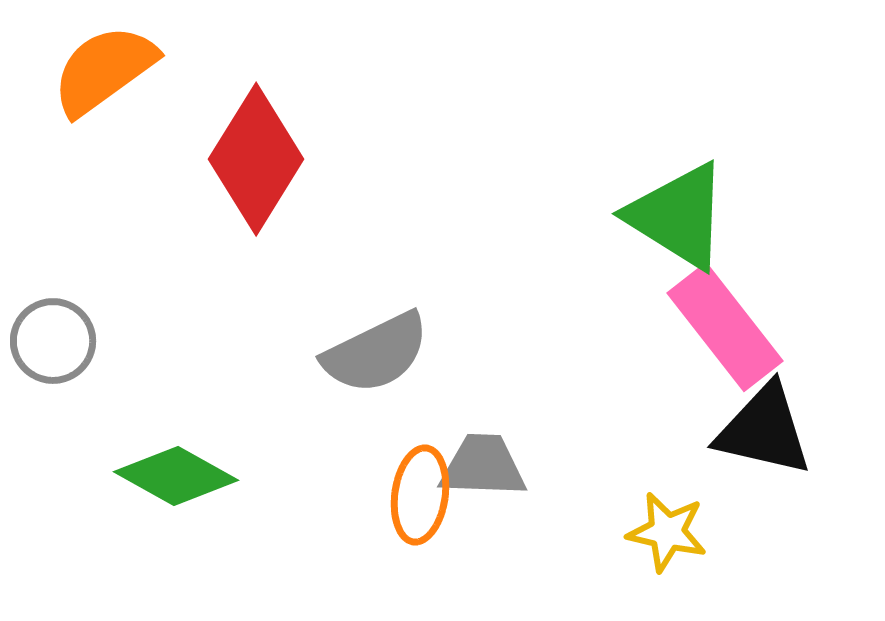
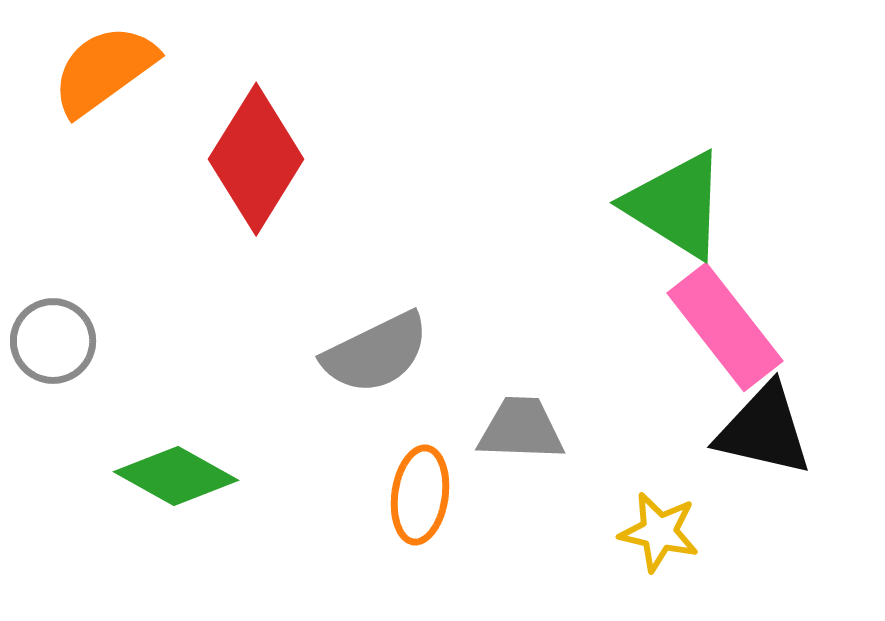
green triangle: moved 2 px left, 11 px up
gray trapezoid: moved 38 px right, 37 px up
yellow star: moved 8 px left
